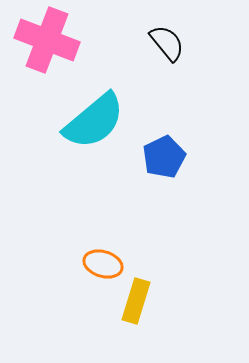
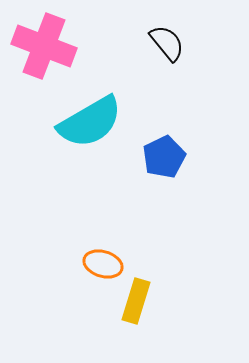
pink cross: moved 3 px left, 6 px down
cyan semicircle: moved 4 px left, 1 px down; rotated 10 degrees clockwise
